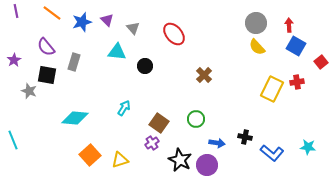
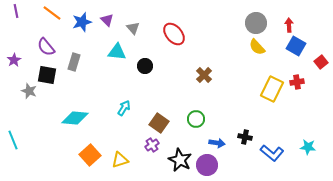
purple cross: moved 2 px down
